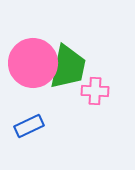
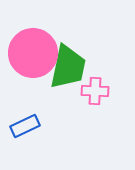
pink circle: moved 10 px up
blue rectangle: moved 4 px left
